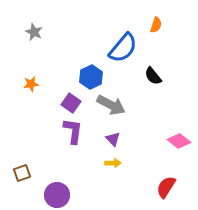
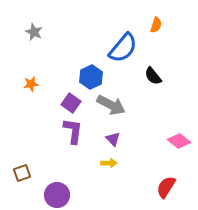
yellow arrow: moved 4 px left
